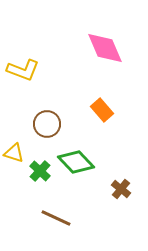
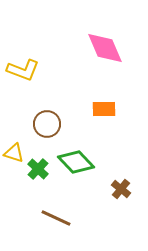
orange rectangle: moved 2 px right, 1 px up; rotated 50 degrees counterclockwise
green cross: moved 2 px left, 2 px up
